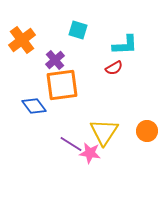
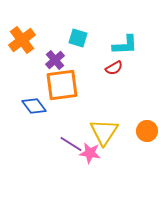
cyan square: moved 8 px down
